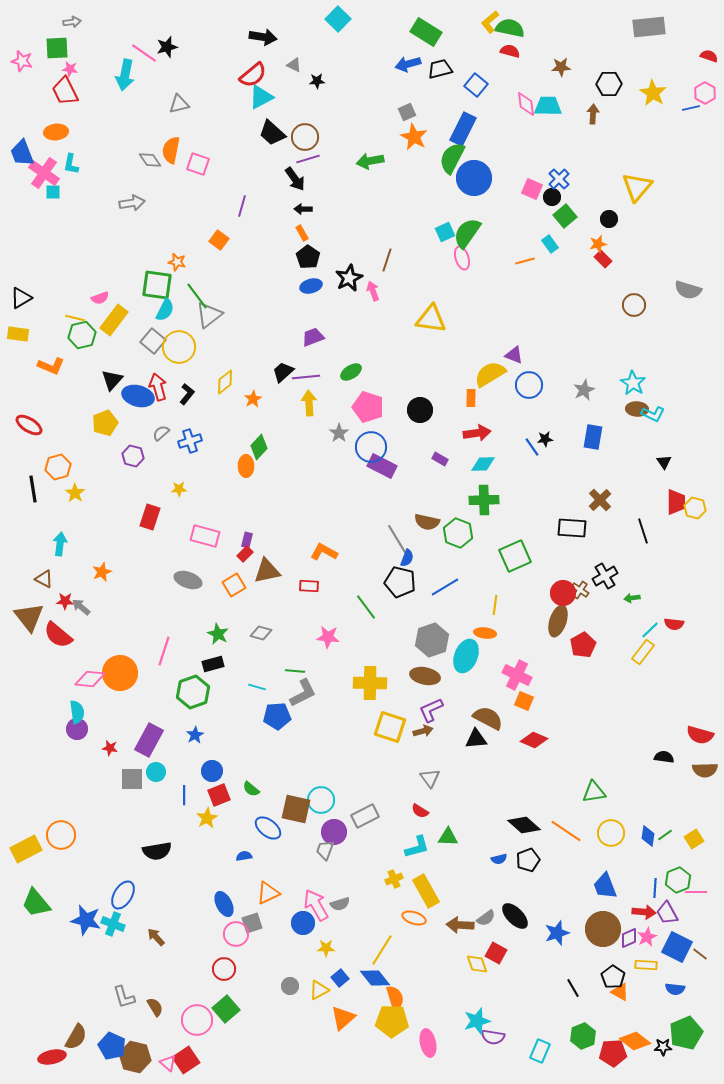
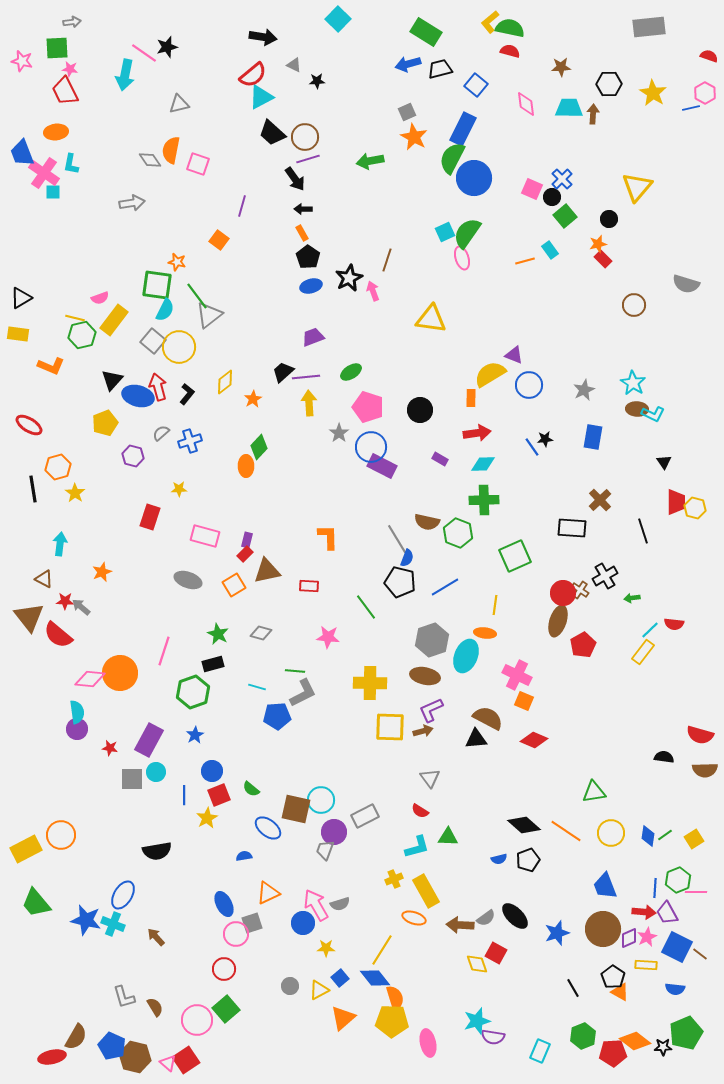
cyan trapezoid at (548, 106): moved 21 px right, 2 px down
blue cross at (559, 179): moved 3 px right
cyan rectangle at (550, 244): moved 6 px down
gray semicircle at (688, 290): moved 2 px left, 6 px up
orange L-shape at (324, 552): moved 4 px right, 15 px up; rotated 60 degrees clockwise
yellow square at (390, 727): rotated 16 degrees counterclockwise
